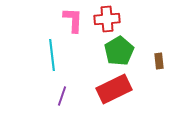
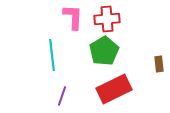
pink L-shape: moved 3 px up
green pentagon: moved 15 px left
brown rectangle: moved 3 px down
